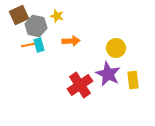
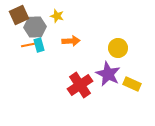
gray hexagon: moved 1 px left, 1 px down; rotated 15 degrees counterclockwise
yellow circle: moved 2 px right
yellow rectangle: moved 1 px left, 4 px down; rotated 60 degrees counterclockwise
